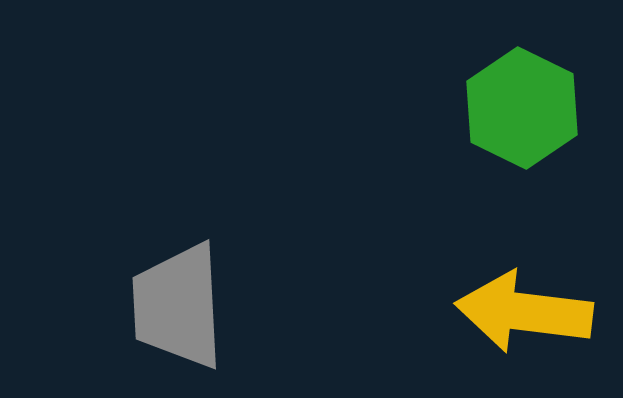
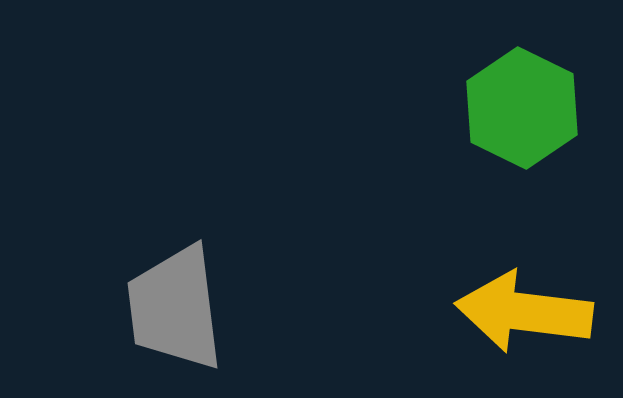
gray trapezoid: moved 3 px left, 2 px down; rotated 4 degrees counterclockwise
